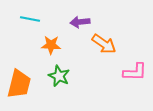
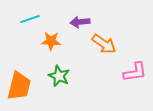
cyan line: rotated 30 degrees counterclockwise
orange star: moved 4 px up
pink L-shape: rotated 10 degrees counterclockwise
orange trapezoid: moved 2 px down
